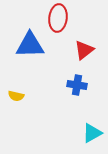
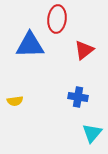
red ellipse: moved 1 px left, 1 px down
blue cross: moved 1 px right, 12 px down
yellow semicircle: moved 1 px left, 5 px down; rotated 21 degrees counterclockwise
cyan triangle: rotated 20 degrees counterclockwise
